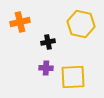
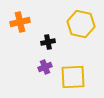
purple cross: moved 1 px left, 1 px up; rotated 24 degrees counterclockwise
